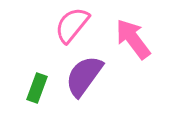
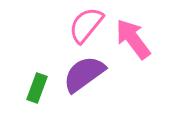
pink semicircle: moved 14 px right
purple semicircle: moved 2 px up; rotated 18 degrees clockwise
